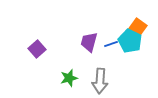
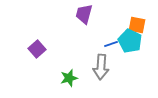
orange square: moved 1 px left, 2 px up; rotated 24 degrees counterclockwise
purple trapezoid: moved 5 px left, 28 px up
gray arrow: moved 1 px right, 14 px up
